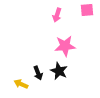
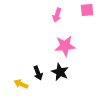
black star: moved 1 px right, 1 px down
